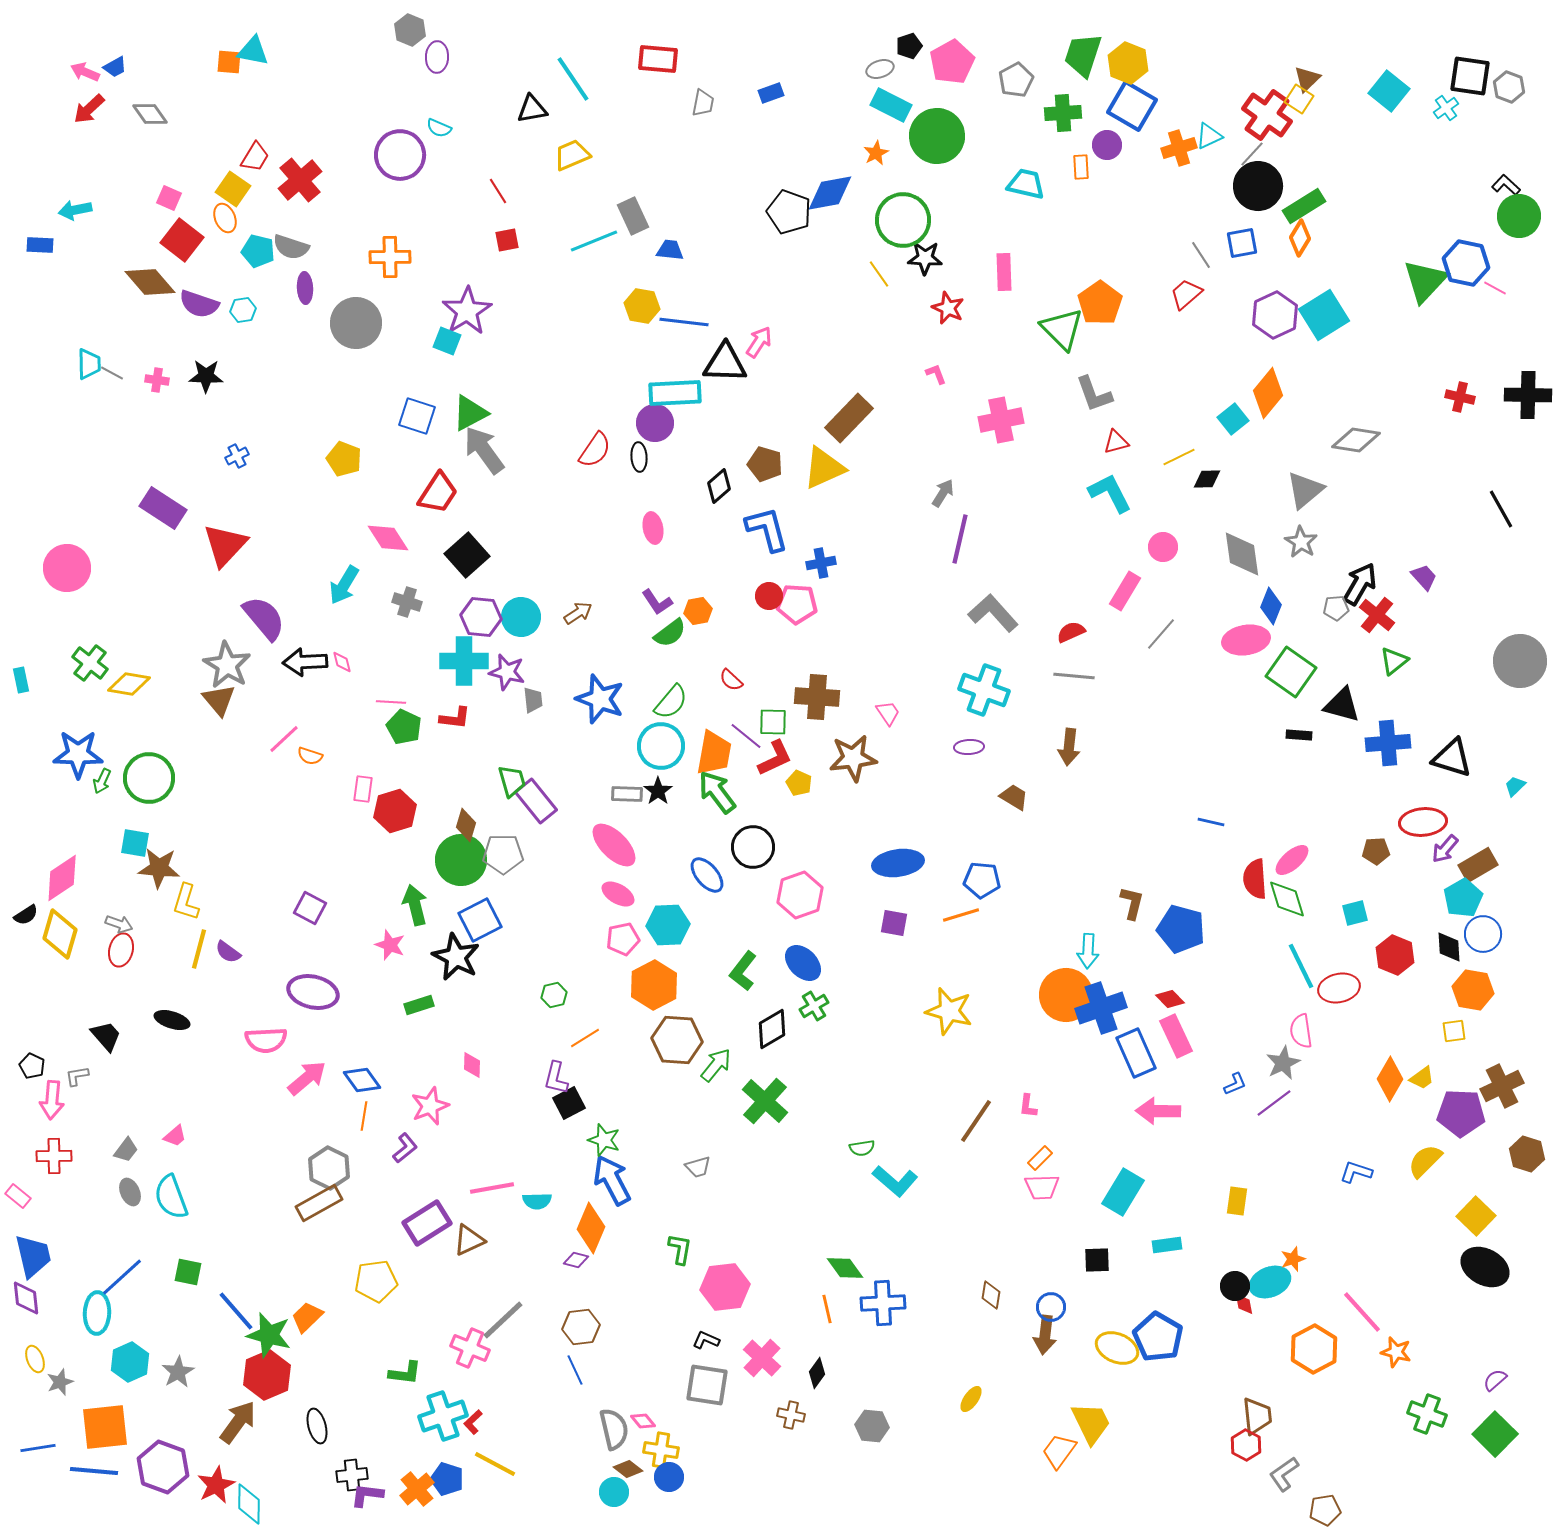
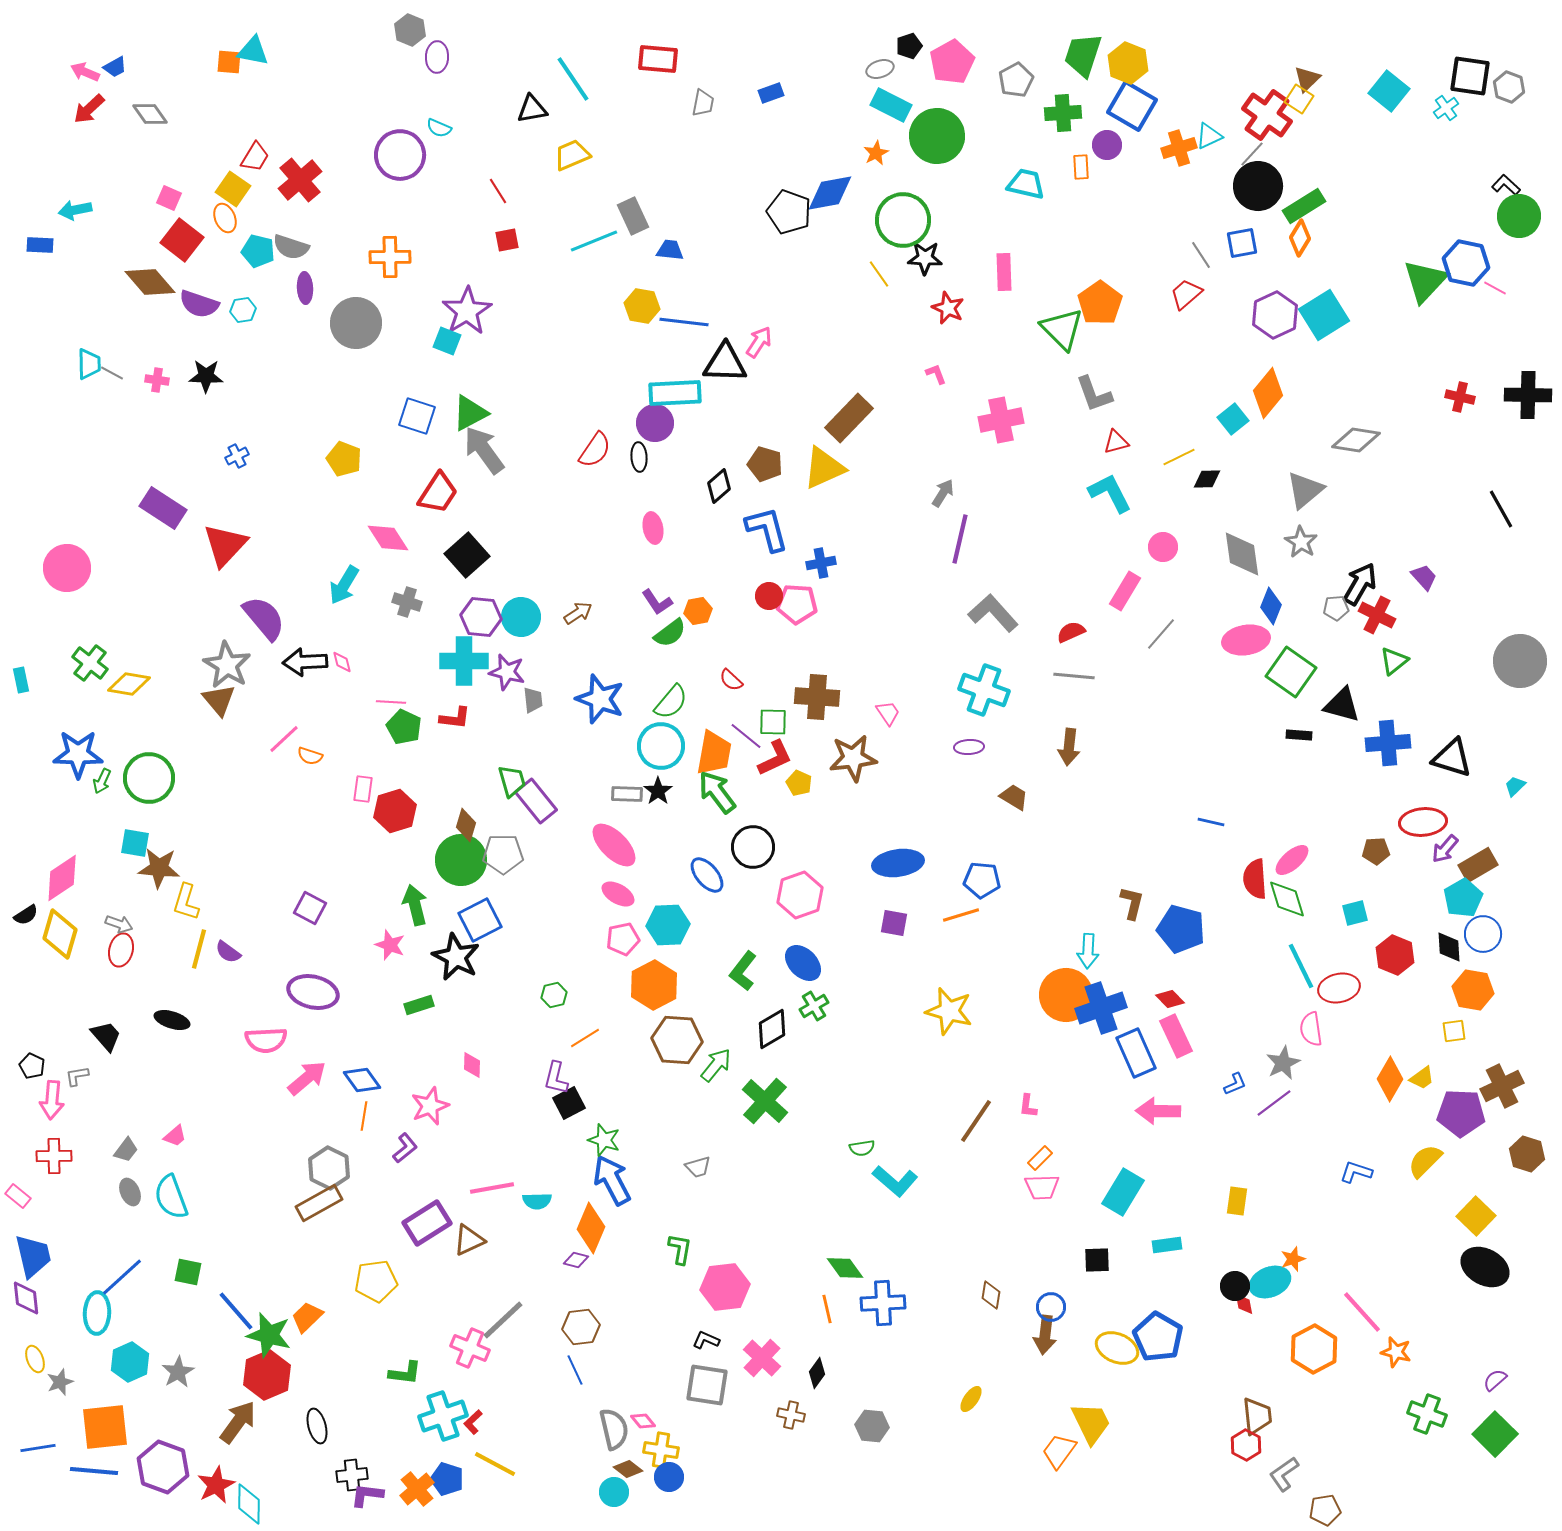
red cross at (1377, 615): rotated 12 degrees counterclockwise
pink semicircle at (1301, 1031): moved 10 px right, 2 px up
